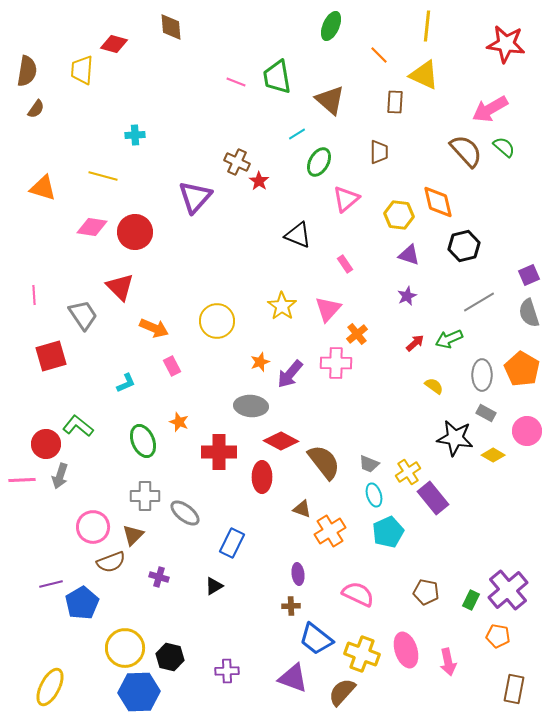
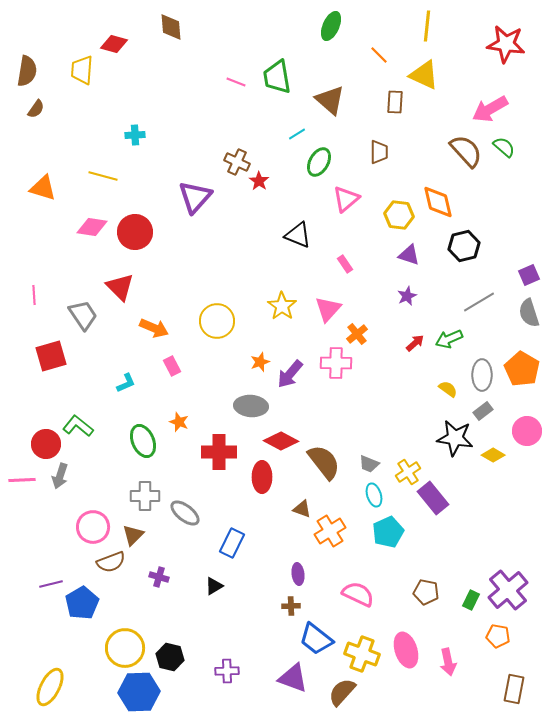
yellow semicircle at (434, 386): moved 14 px right, 3 px down
gray rectangle at (486, 413): moved 3 px left, 2 px up; rotated 66 degrees counterclockwise
